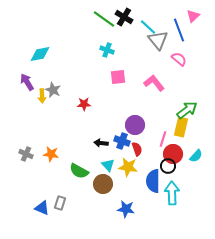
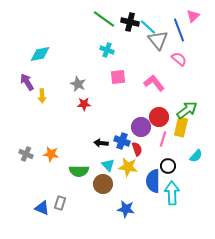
black cross: moved 6 px right, 5 px down; rotated 18 degrees counterclockwise
gray star: moved 25 px right, 6 px up
purple circle: moved 6 px right, 2 px down
red circle: moved 14 px left, 37 px up
green semicircle: rotated 30 degrees counterclockwise
